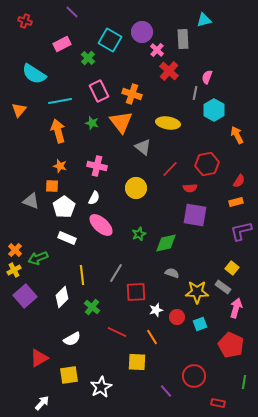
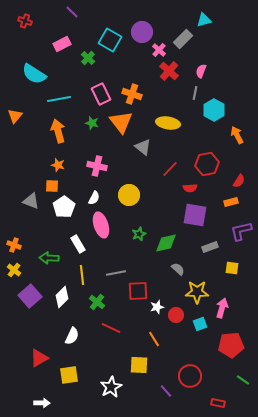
gray rectangle at (183, 39): rotated 48 degrees clockwise
pink cross at (157, 50): moved 2 px right
pink semicircle at (207, 77): moved 6 px left, 6 px up
pink rectangle at (99, 91): moved 2 px right, 3 px down
cyan line at (60, 101): moved 1 px left, 2 px up
orange triangle at (19, 110): moved 4 px left, 6 px down
orange star at (60, 166): moved 2 px left, 1 px up
yellow circle at (136, 188): moved 7 px left, 7 px down
orange rectangle at (236, 202): moved 5 px left
pink ellipse at (101, 225): rotated 30 degrees clockwise
white rectangle at (67, 238): moved 11 px right, 6 px down; rotated 36 degrees clockwise
orange cross at (15, 250): moved 1 px left, 5 px up; rotated 24 degrees counterclockwise
green arrow at (38, 258): moved 11 px right; rotated 24 degrees clockwise
yellow square at (232, 268): rotated 32 degrees counterclockwise
yellow cross at (14, 270): rotated 24 degrees counterclockwise
gray line at (116, 273): rotated 48 degrees clockwise
gray semicircle at (172, 273): moved 6 px right, 4 px up; rotated 24 degrees clockwise
gray rectangle at (223, 287): moved 13 px left, 40 px up; rotated 56 degrees counterclockwise
red square at (136, 292): moved 2 px right, 1 px up
purple square at (25, 296): moved 5 px right
green cross at (92, 307): moved 5 px right, 5 px up
pink arrow at (236, 308): moved 14 px left
white star at (156, 310): moved 1 px right, 3 px up
red circle at (177, 317): moved 1 px left, 2 px up
red line at (117, 332): moved 6 px left, 4 px up
orange line at (152, 337): moved 2 px right, 2 px down
white semicircle at (72, 339): moved 3 px up; rotated 36 degrees counterclockwise
red pentagon at (231, 345): rotated 30 degrees counterclockwise
yellow square at (137, 362): moved 2 px right, 3 px down
red circle at (194, 376): moved 4 px left
green line at (244, 382): moved 1 px left, 2 px up; rotated 64 degrees counterclockwise
white star at (101, 387): moved 10 px right
white arrow at (42, 403): rotated 49 degrees clockwise
